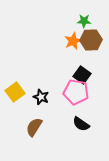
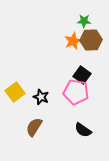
black semicircle: moved 2 px right, 6 px down
